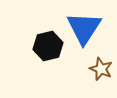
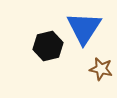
brown star: rotated 10 degrees counterclockwise
